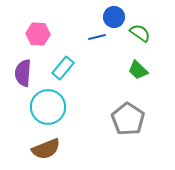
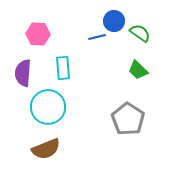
blue circle: moved 4 px down
cyan rectangle: rotated 45 degrees counterclockwise
